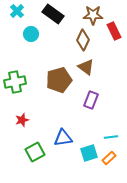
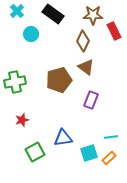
brown diamond: moved 1 px down
